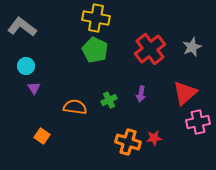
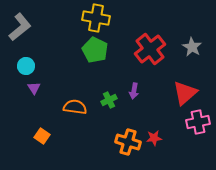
gray L-shape: moved 2 px left; rotated 104 degrees clockwise
gray star: rotated 18 degrees counterclockwise
purple arrow: moved 7 px left, 3 px up
